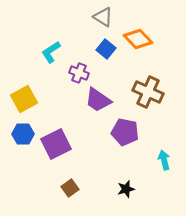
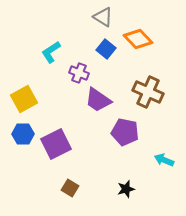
cyan arrow: rotated 54 degrees counterclockwise
brown square: rotated 24 degrees counterclockwise
